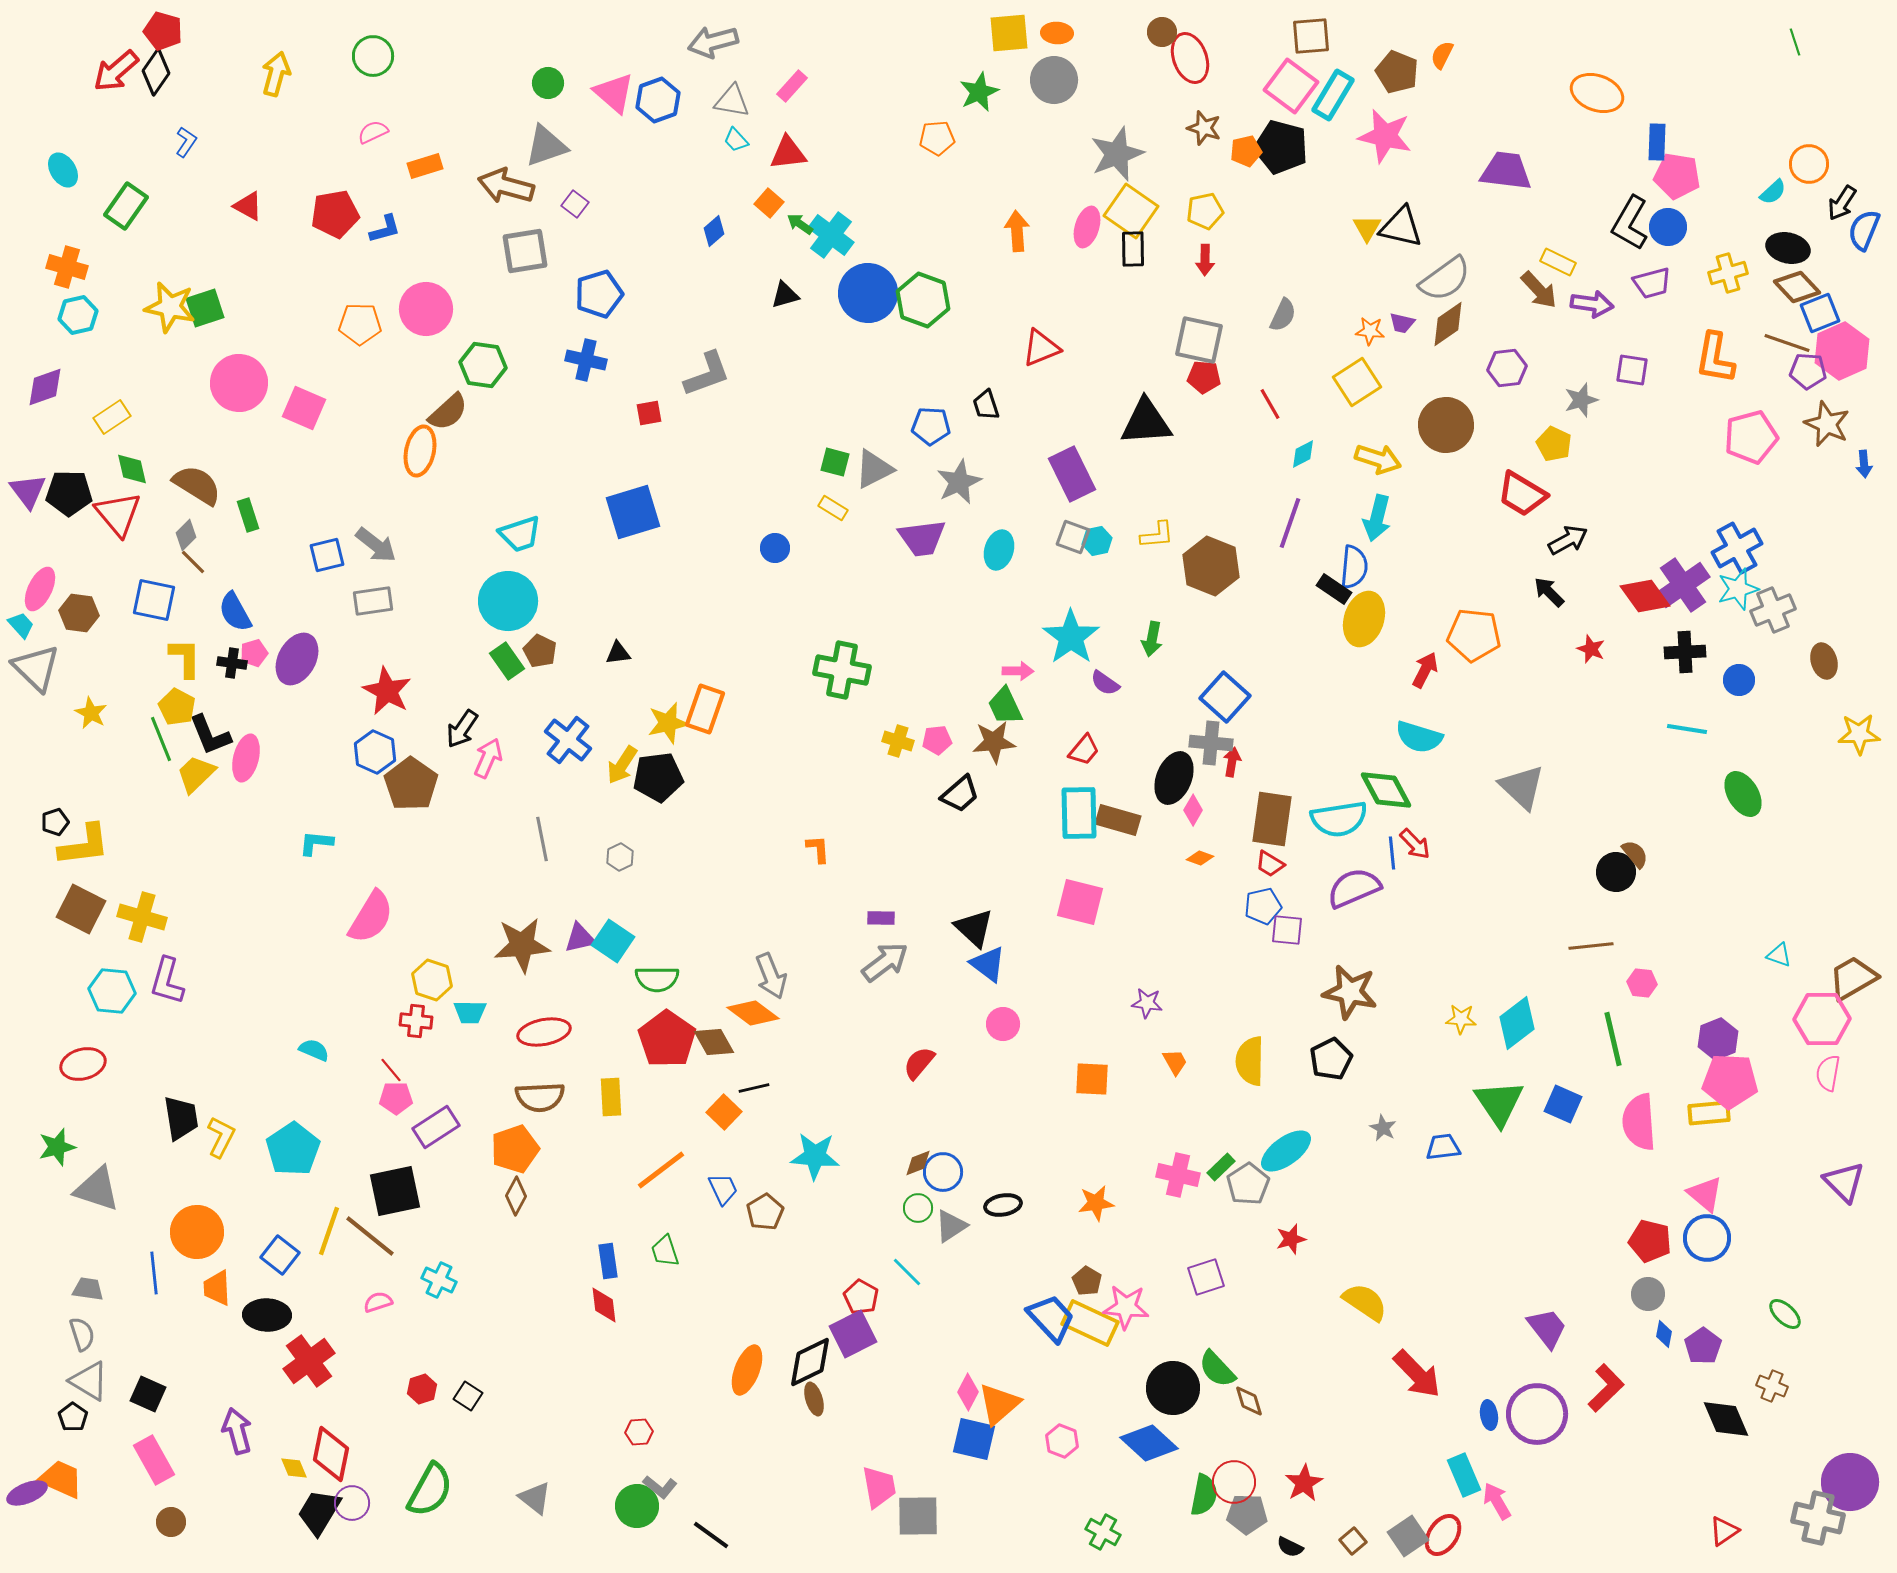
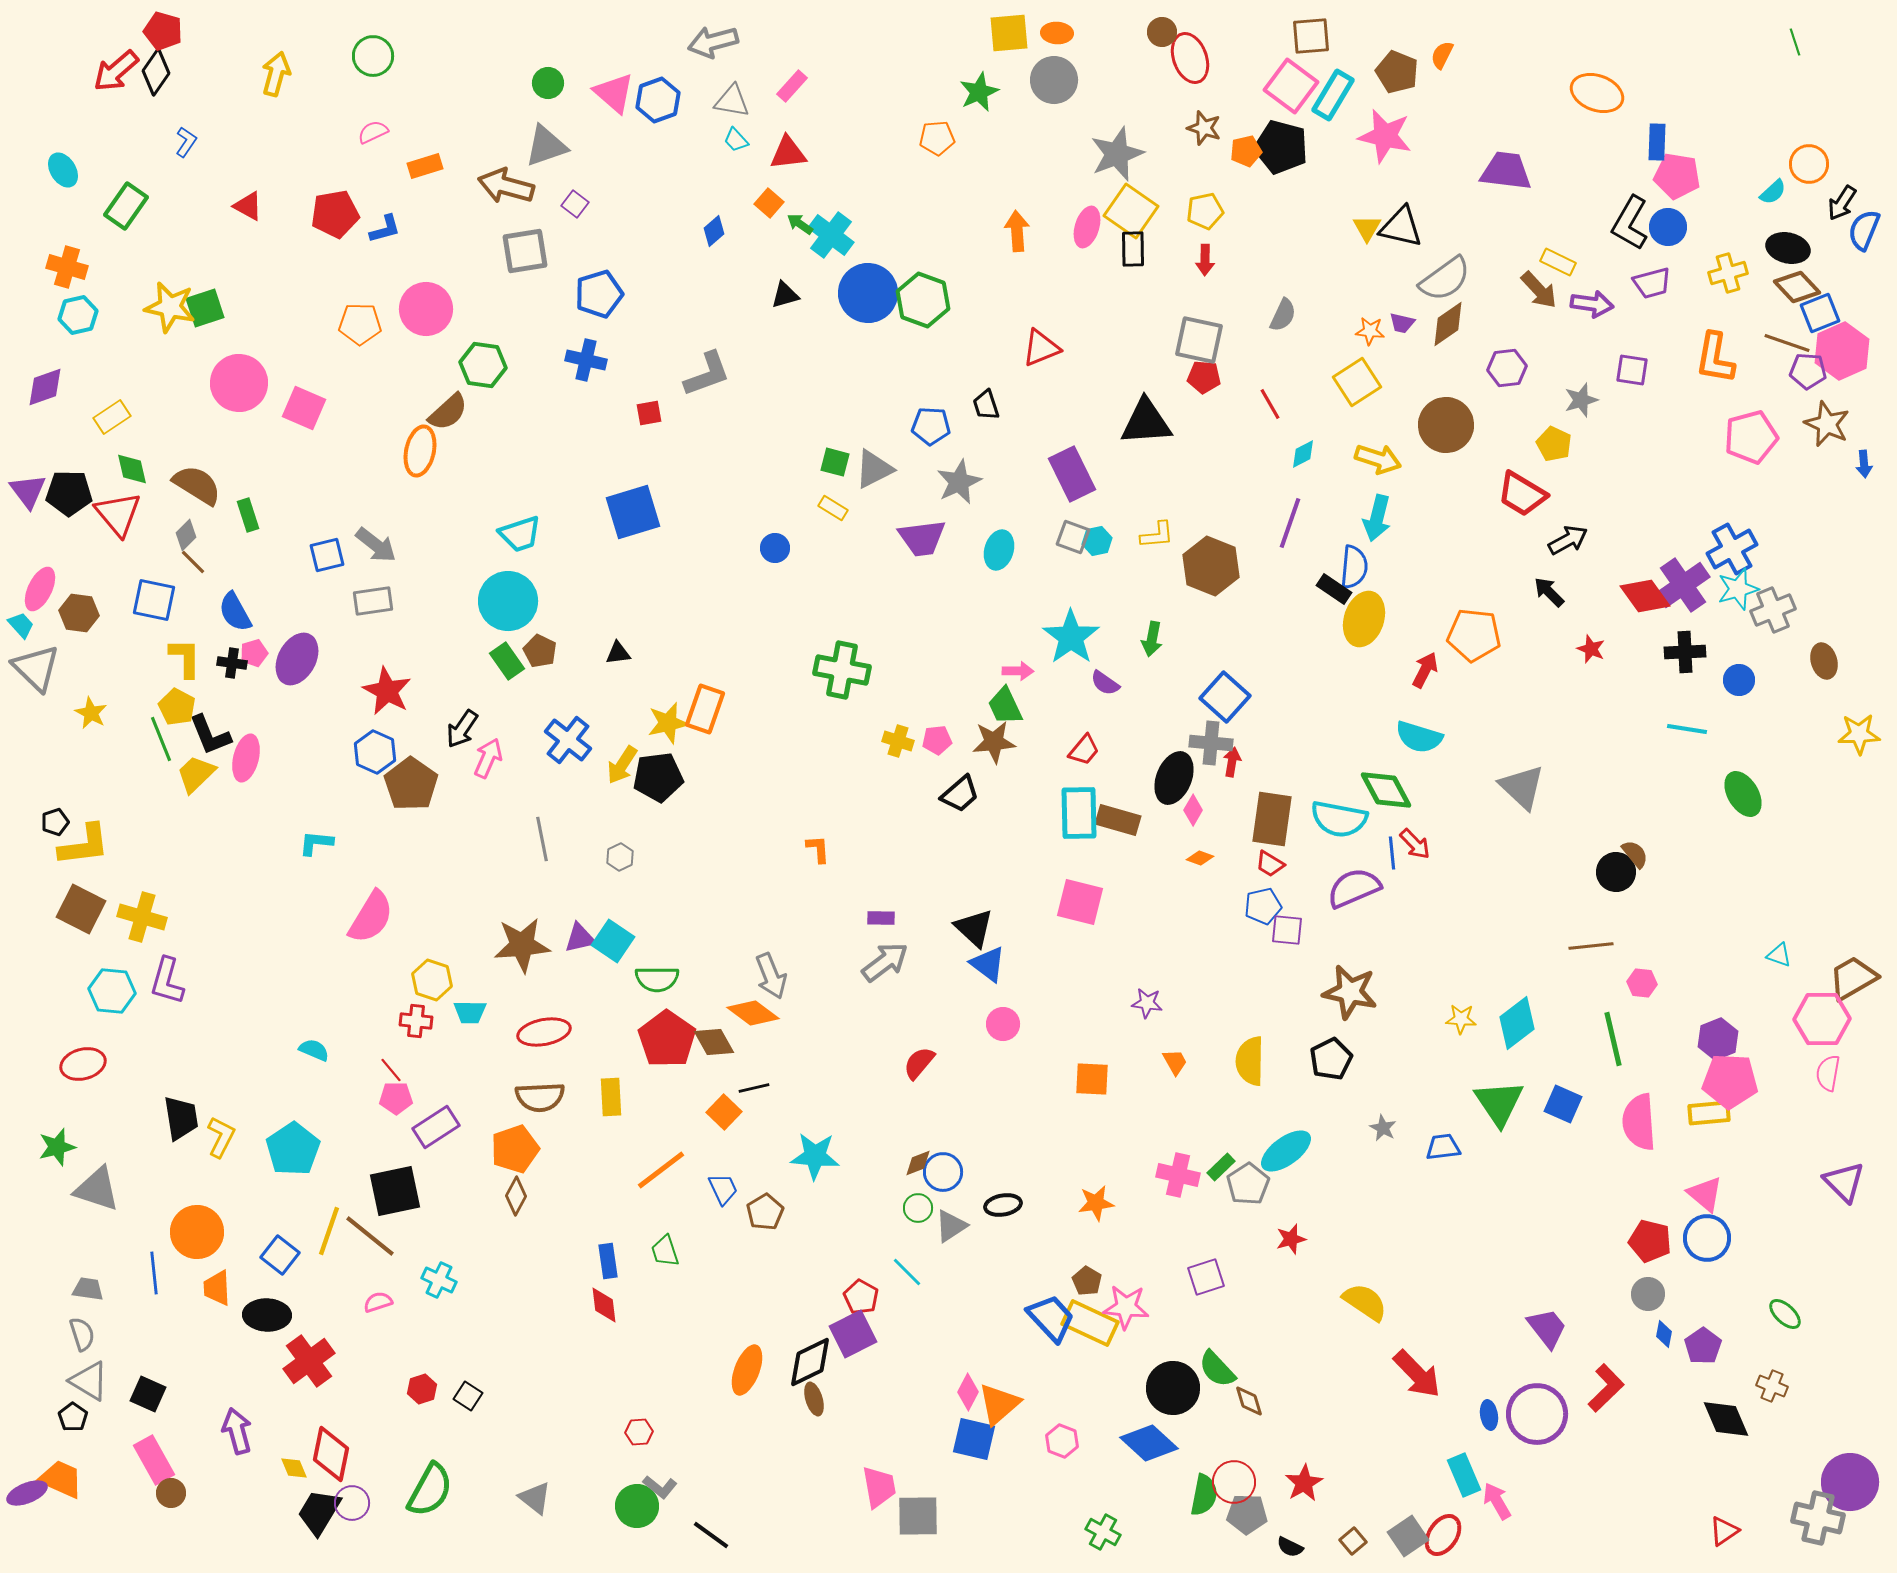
blue cross at (1737, 548): moved 5 px left, 1 px down
cyan semicircle at (1339, 819): rotated 20 degrees clockwise
brown circle at (171, 1522): moved 29 px up
